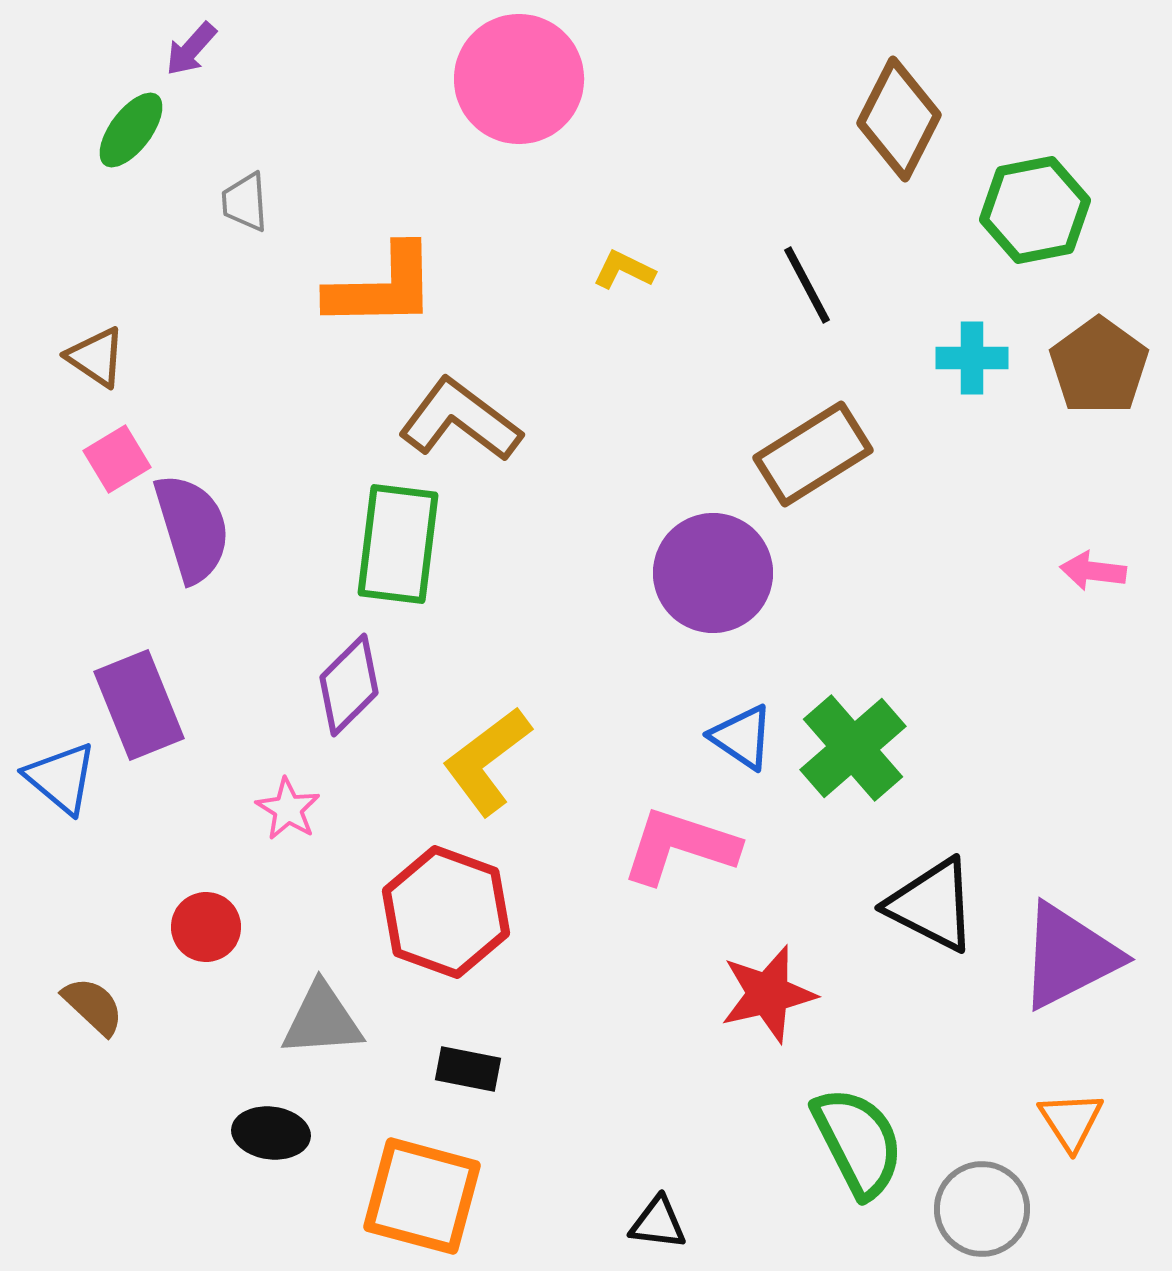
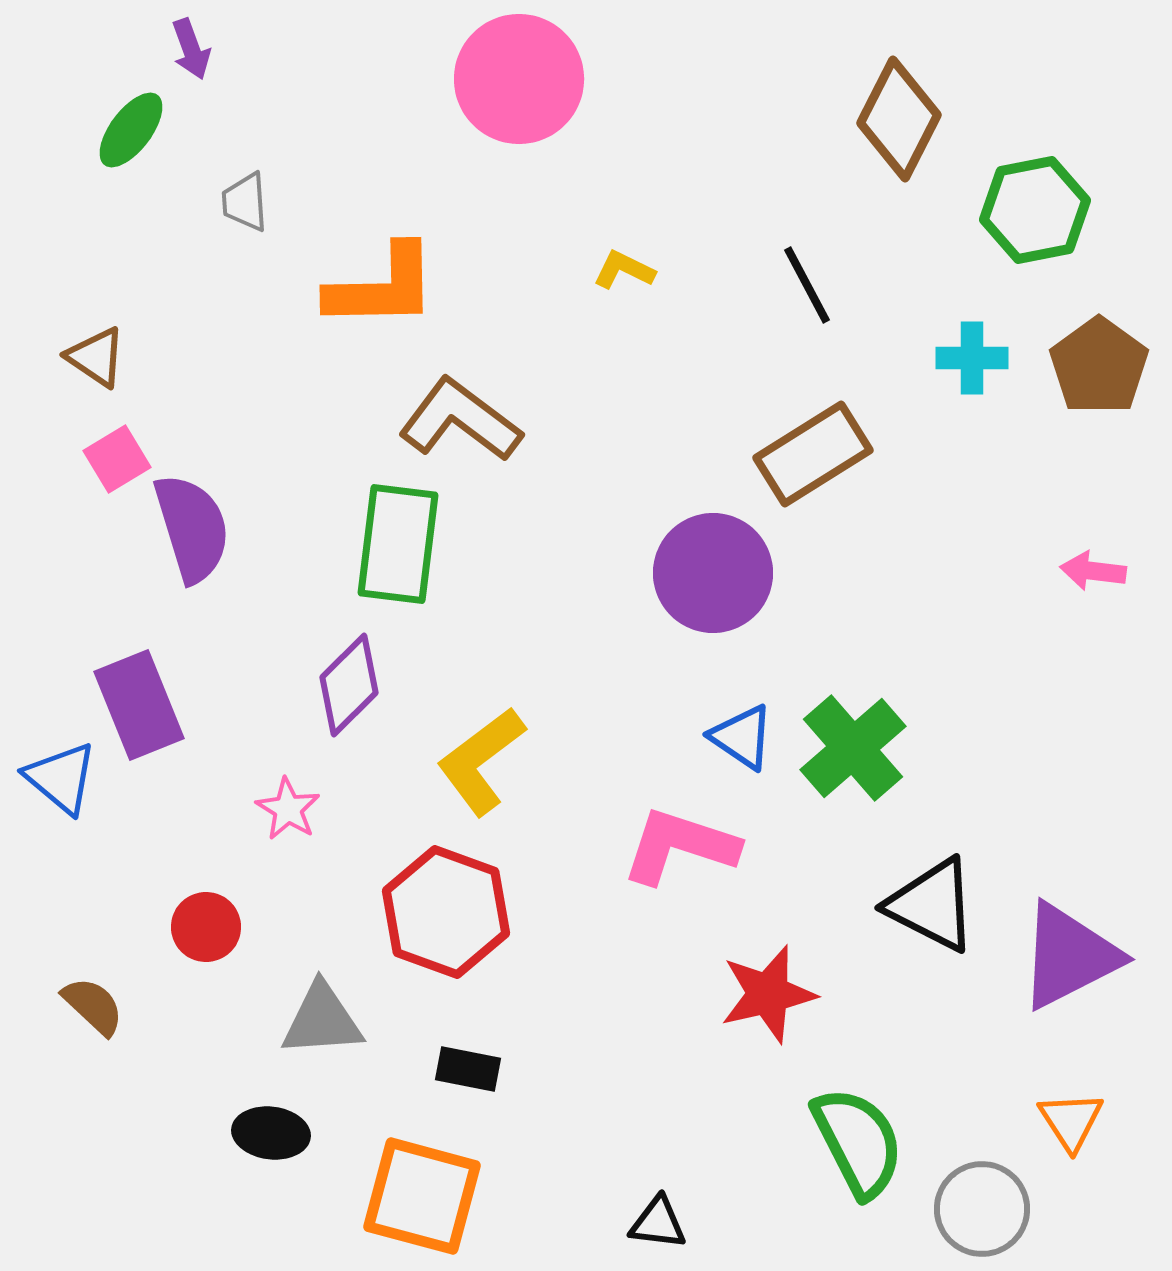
purple arrow at (191, 49): rotated 62 degrees counterclockwise
yellow L-shape at (487, 761): moved 6 px left
